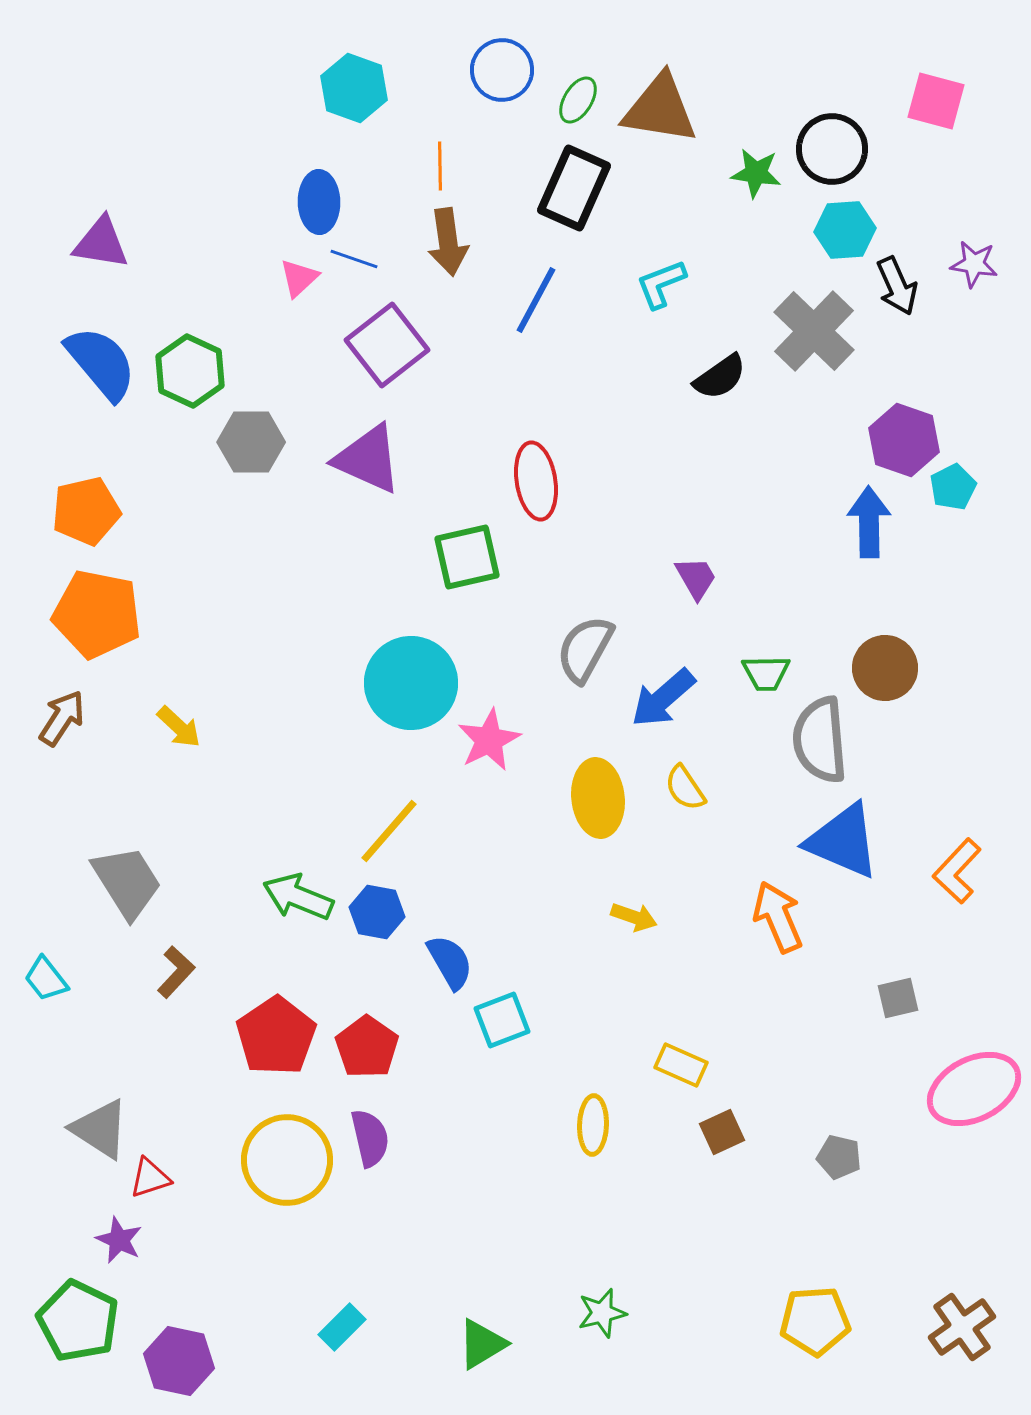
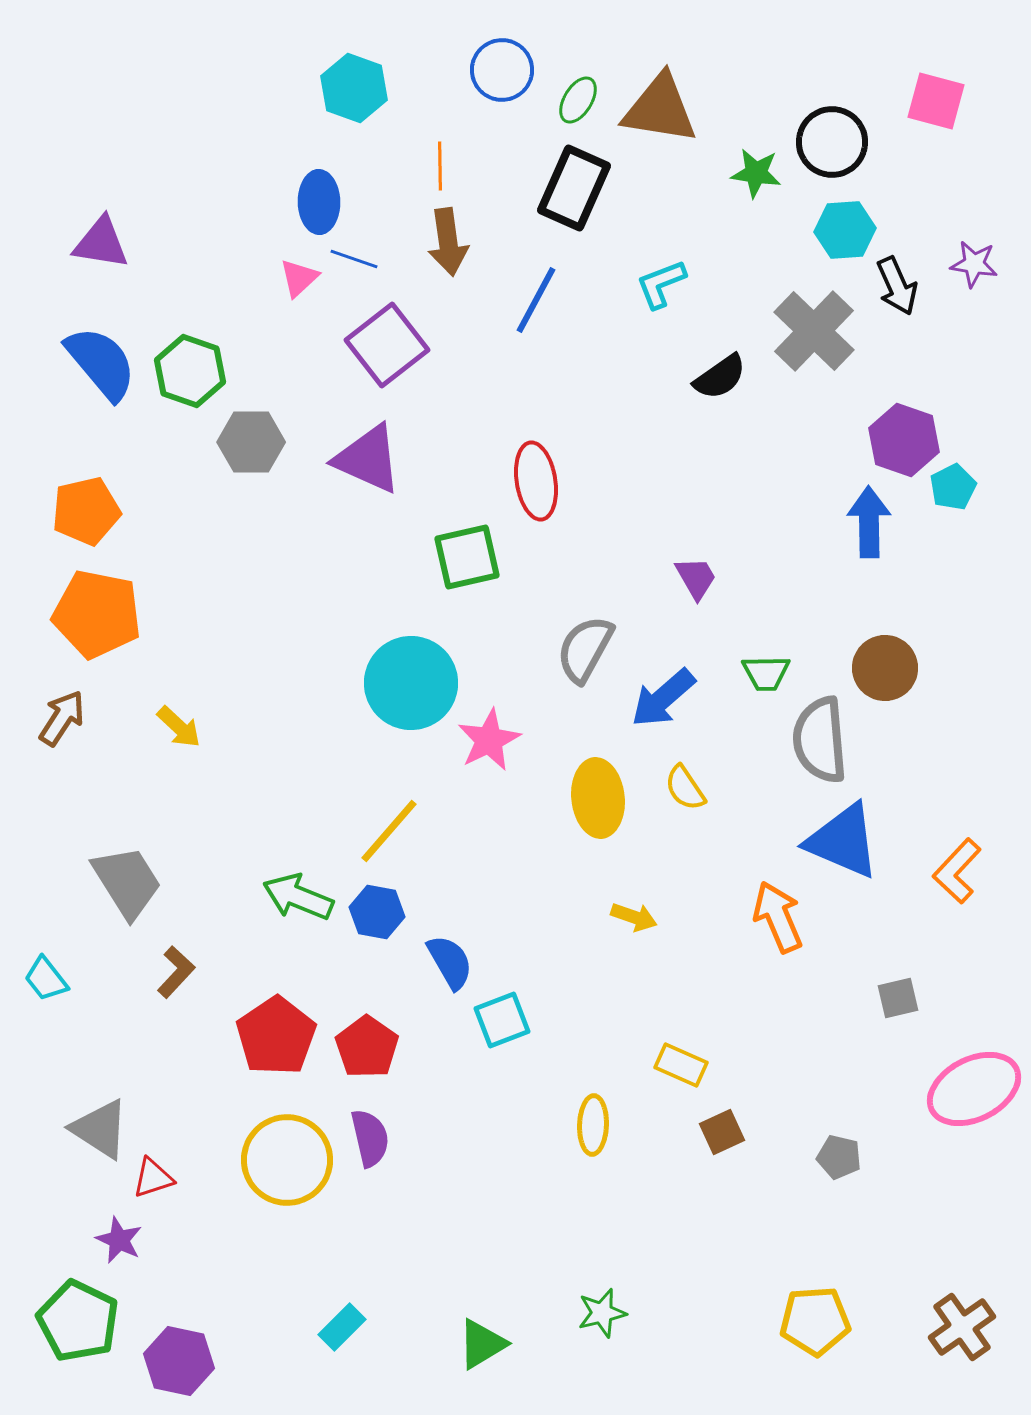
black circle at (832, 149): moved 7 px up
green hexagon at (190, 371): rotated 6 degrees counterclockwise
red triangle at (150, 1178): moved 3 px right
